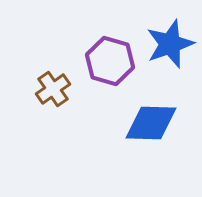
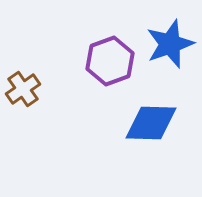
purple hexagon: rotated 24 degrees clockwise
brown cross: moved 30 px left
